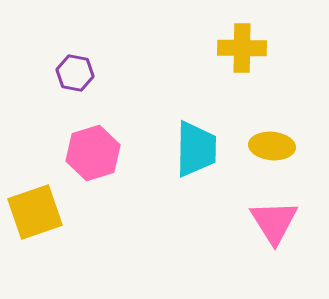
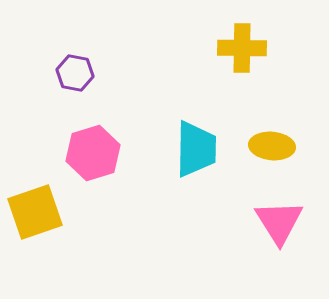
pink triangle: moved 5 px right
